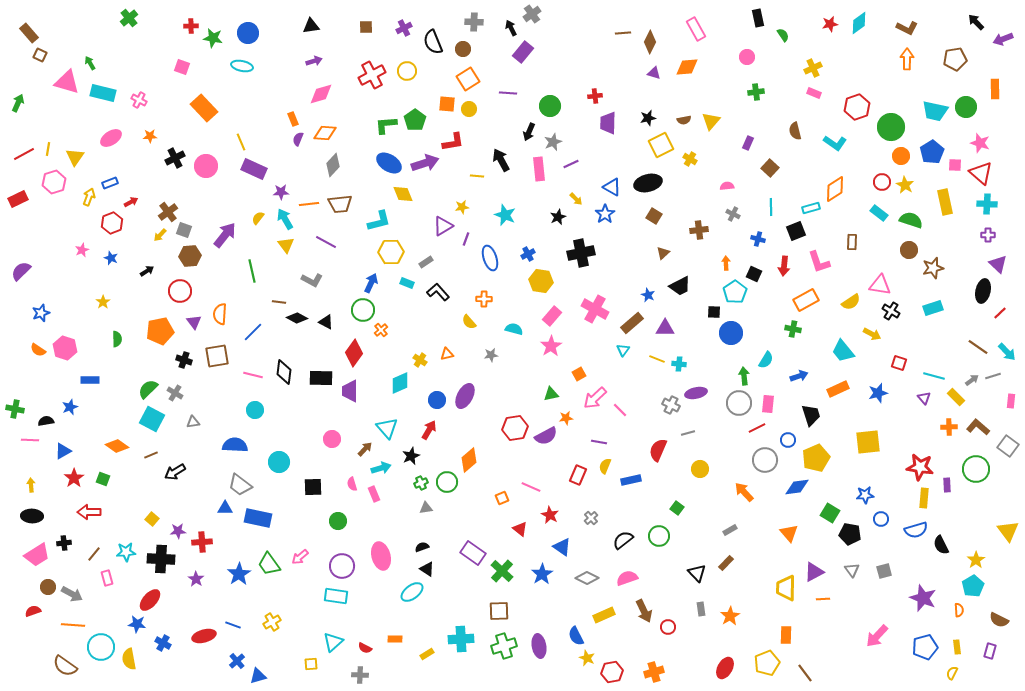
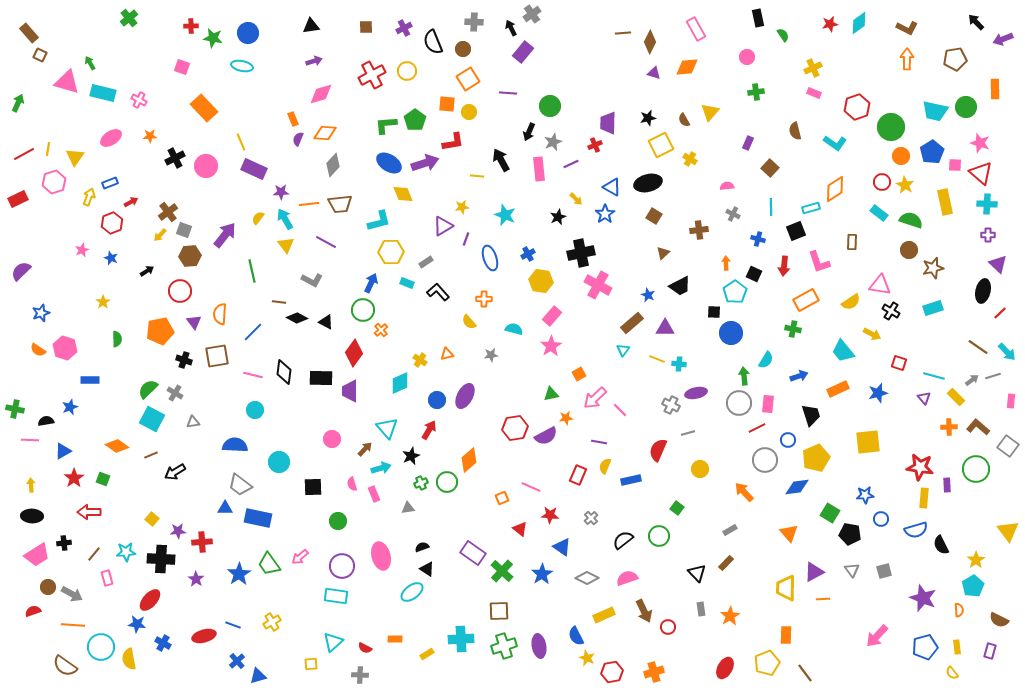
red cross at (595, 96): moved 49 px down; rotated 16 degrees counterclockwise
yellow circle at (469, 109): moved 3 px down
brown semicircle at (684, 120): rotated 72 degrees clockwise
yellow triangle at (711, 121): moved 1 px left, 9 px up
pink cross at (595, 309): moved 3 px right, 24 px up
gray triangle at (426, 508): moved 18 px left
red star at (550, 515): rotated 24 degrees counterclockwise
yellow semicircle at (952, 673): rotated 64 degrees counterclockwise
